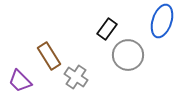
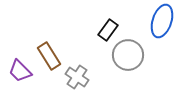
black rectangle: moved 1 px right, 1 px down
gray cross: moved 1 px right
purple trapezoid: moved 10 px up
